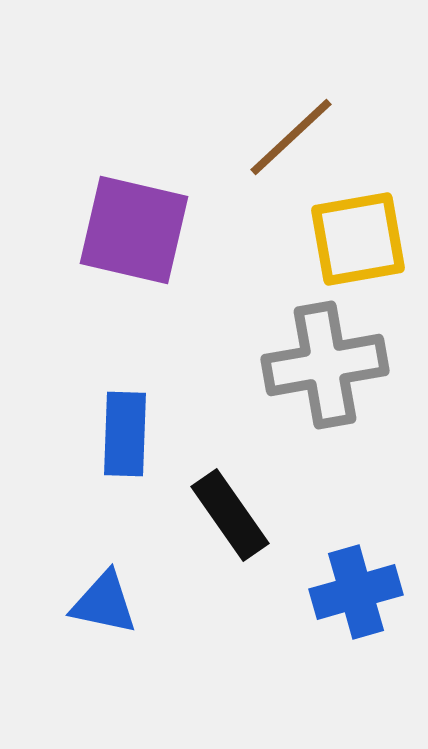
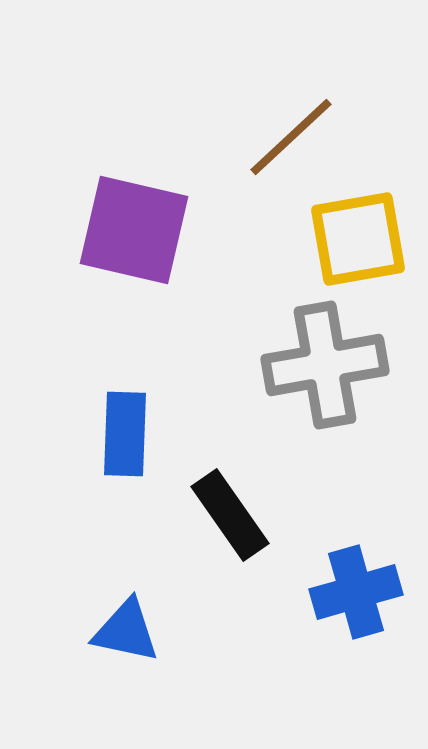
blue triangle: moved 22 px right, 28 px down
